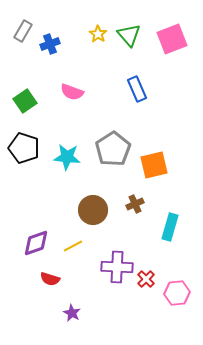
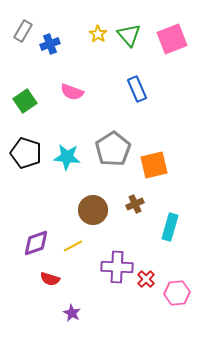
black pentagon: moved 2 px right, 5 px down
